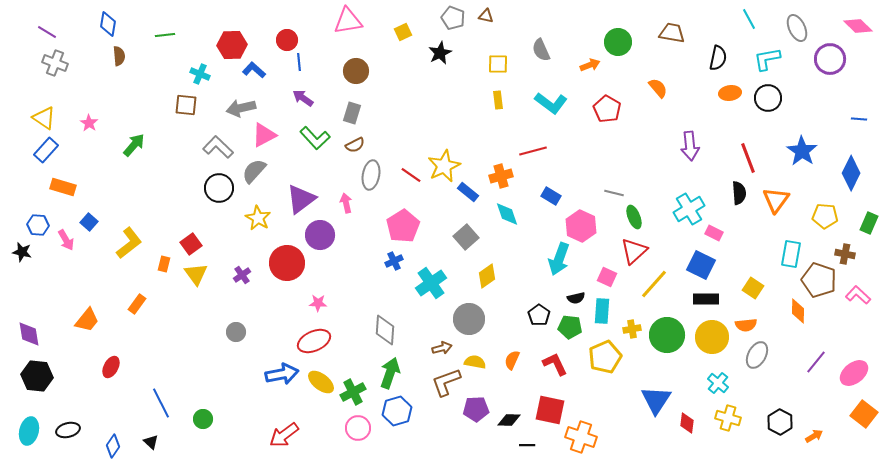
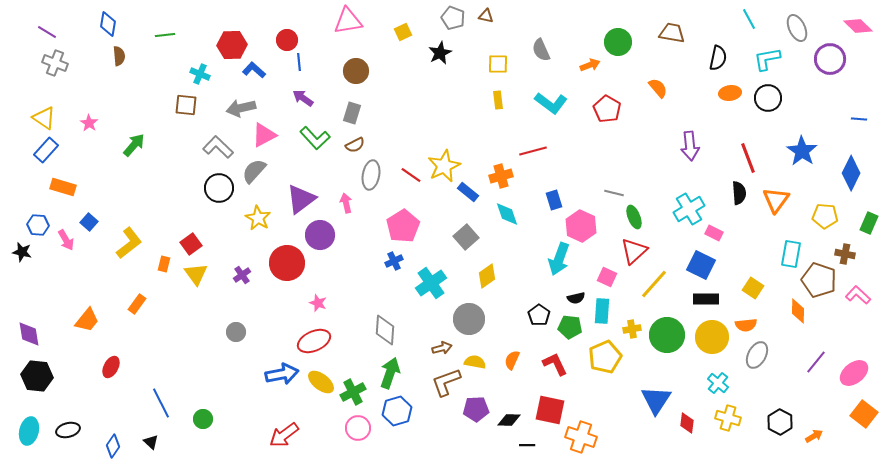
blue rectangle at (551, 196): moved 3 px right, 4 px down; rotated 42 degrees clockwise
pink star at (318, 303): rotated 18 degrees clockwise
